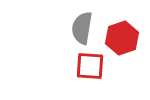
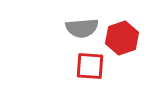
gray semicircle: rotated 104 degrees counterclockwise
